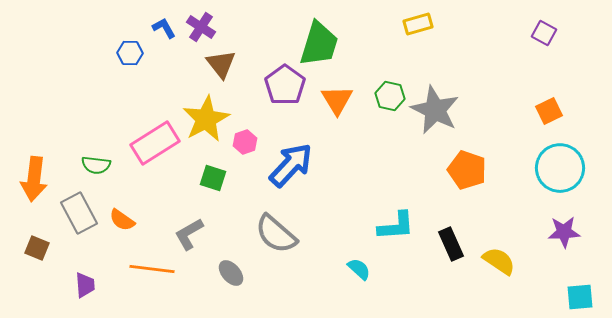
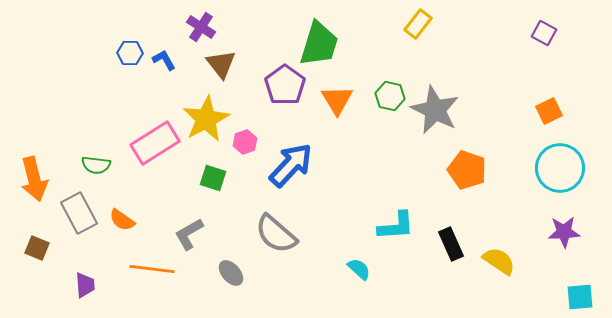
yellow rectangle: rotated 36 degrees counterclockwise
blue L-shape: moved 32 px down
orange arrow: rotated 21 degrees counterclockwise
